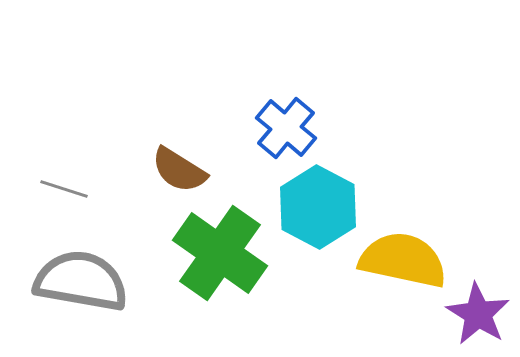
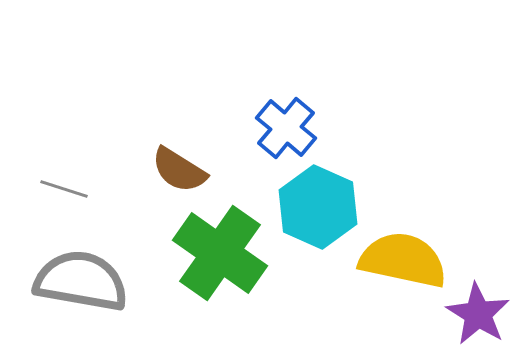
cyan hexagon: rotated 4 degrees counterclockwise
